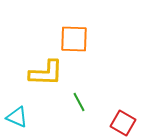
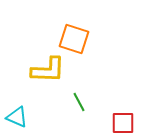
orange square: rotated 16 degrees clockwise
yellow L-shape: moved 2 px right, 3 px up
red square: rotated 30 degrees counterclockwise
